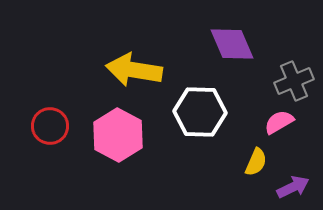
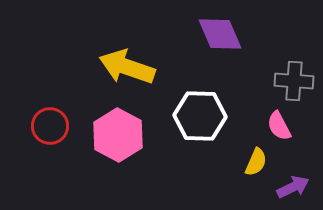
purple diamond: moved 12 px left, 10 px up
yellow arrow: moved 7 px left, 3 px up; rotated 10 degrees clockwise
gray cross: rotated 27 degrees clockwise
white hexagon: moved 4 px down
pink semicircle: moved 4 px down; rotated 88 degrees counterclockwise
